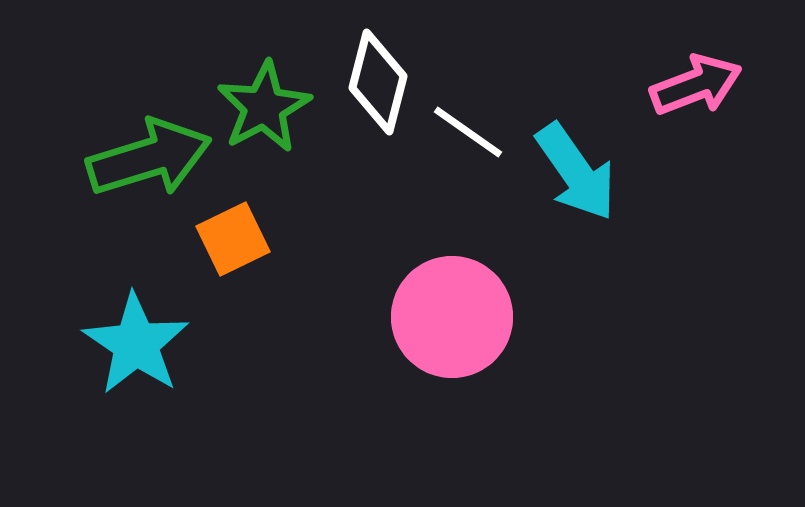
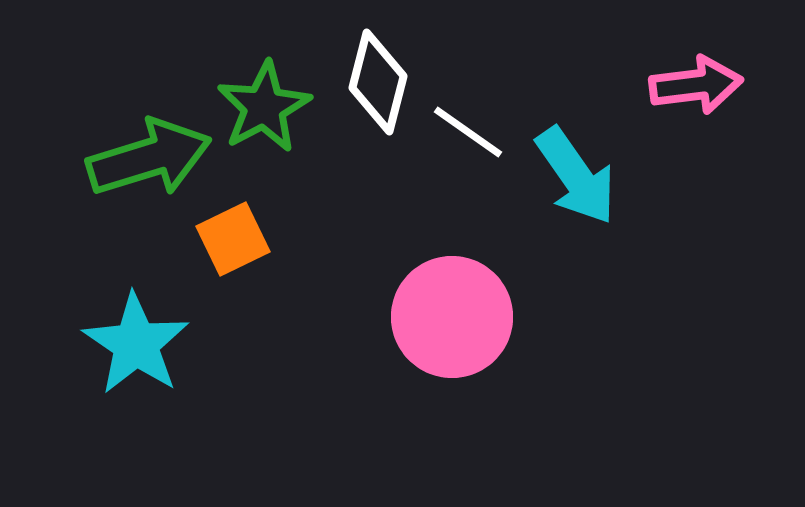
pink arrow: rotated 14 degrees clockwise
cyan arrow: moved 4 px down
